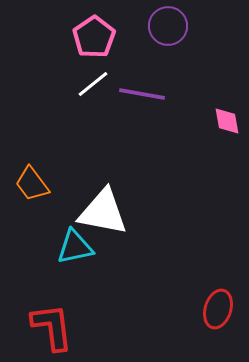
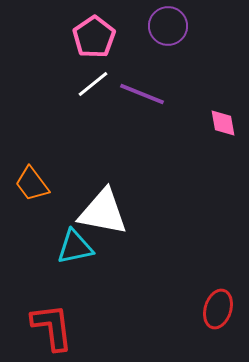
purple line: rotated 12 degrees clockwise
pink diamond: moved 4 px left, 2 px down
